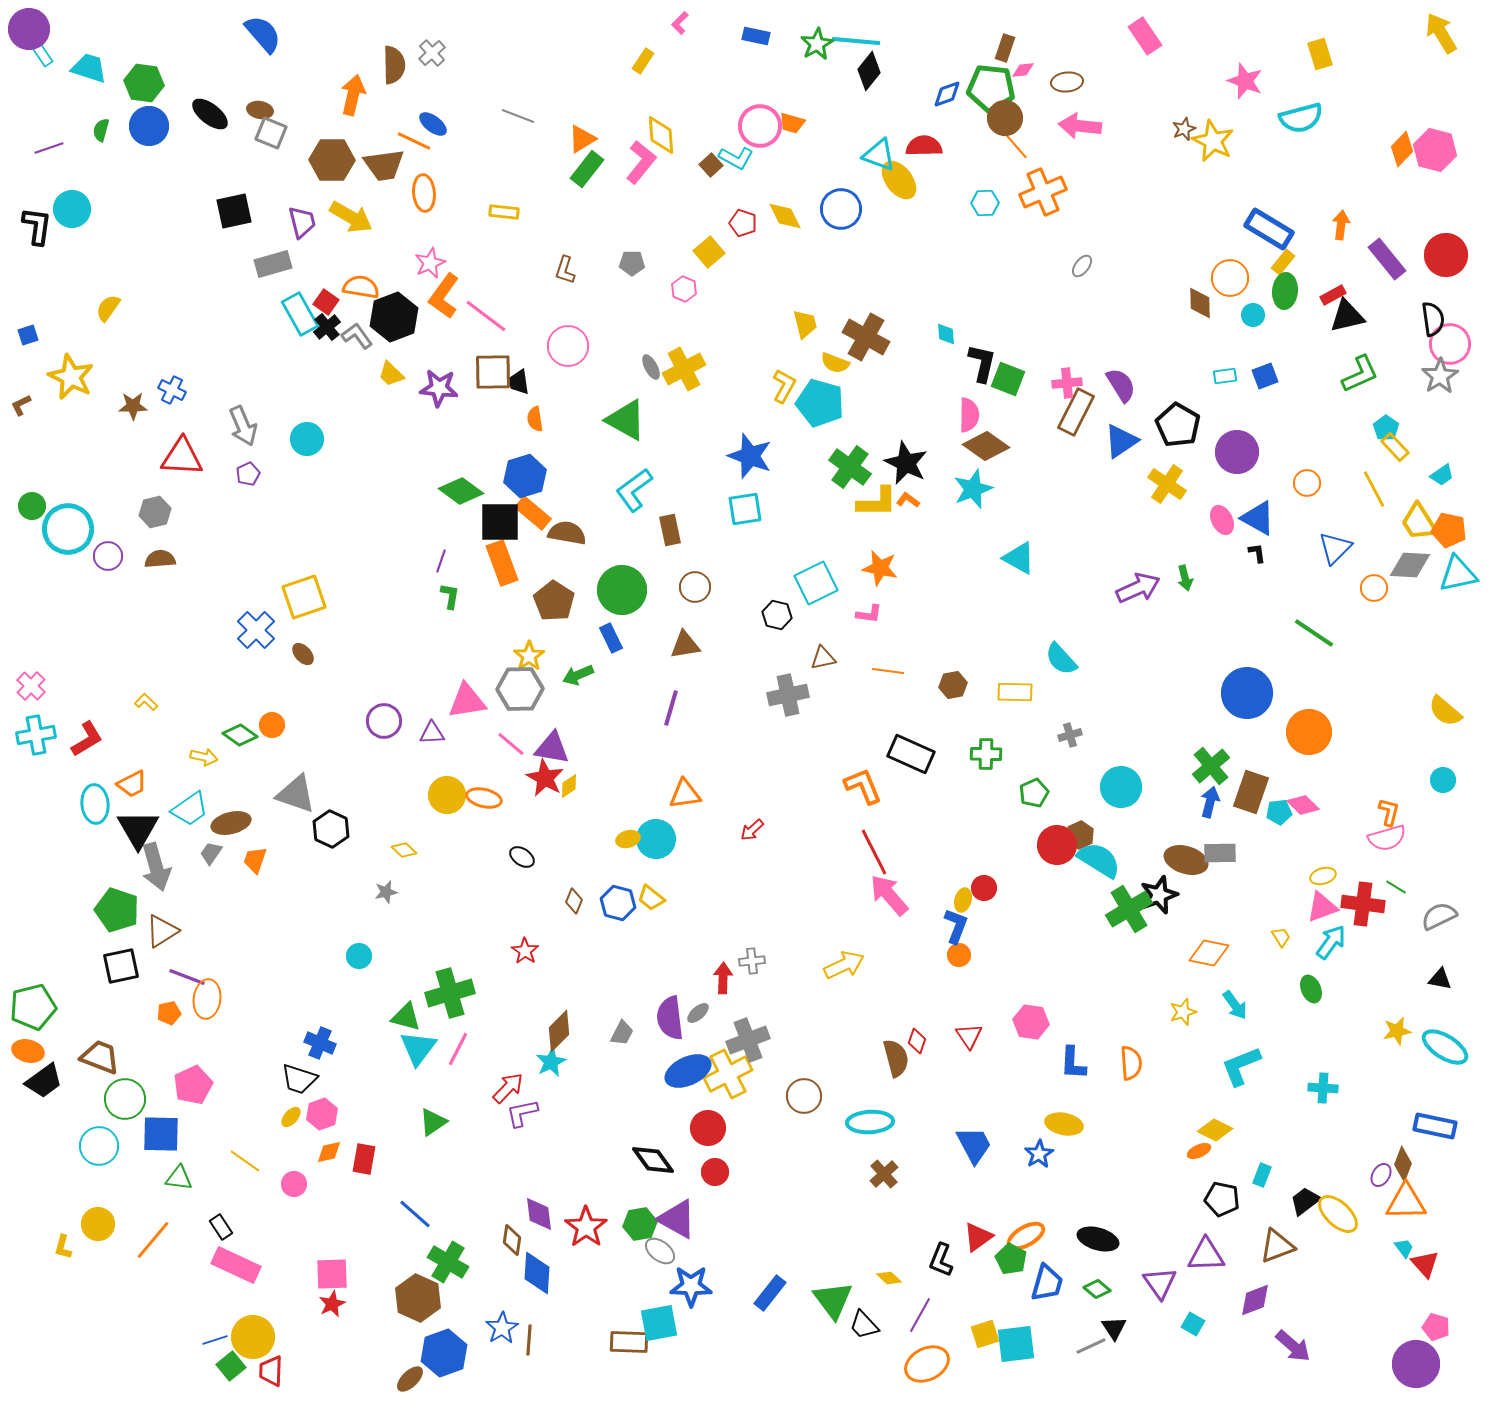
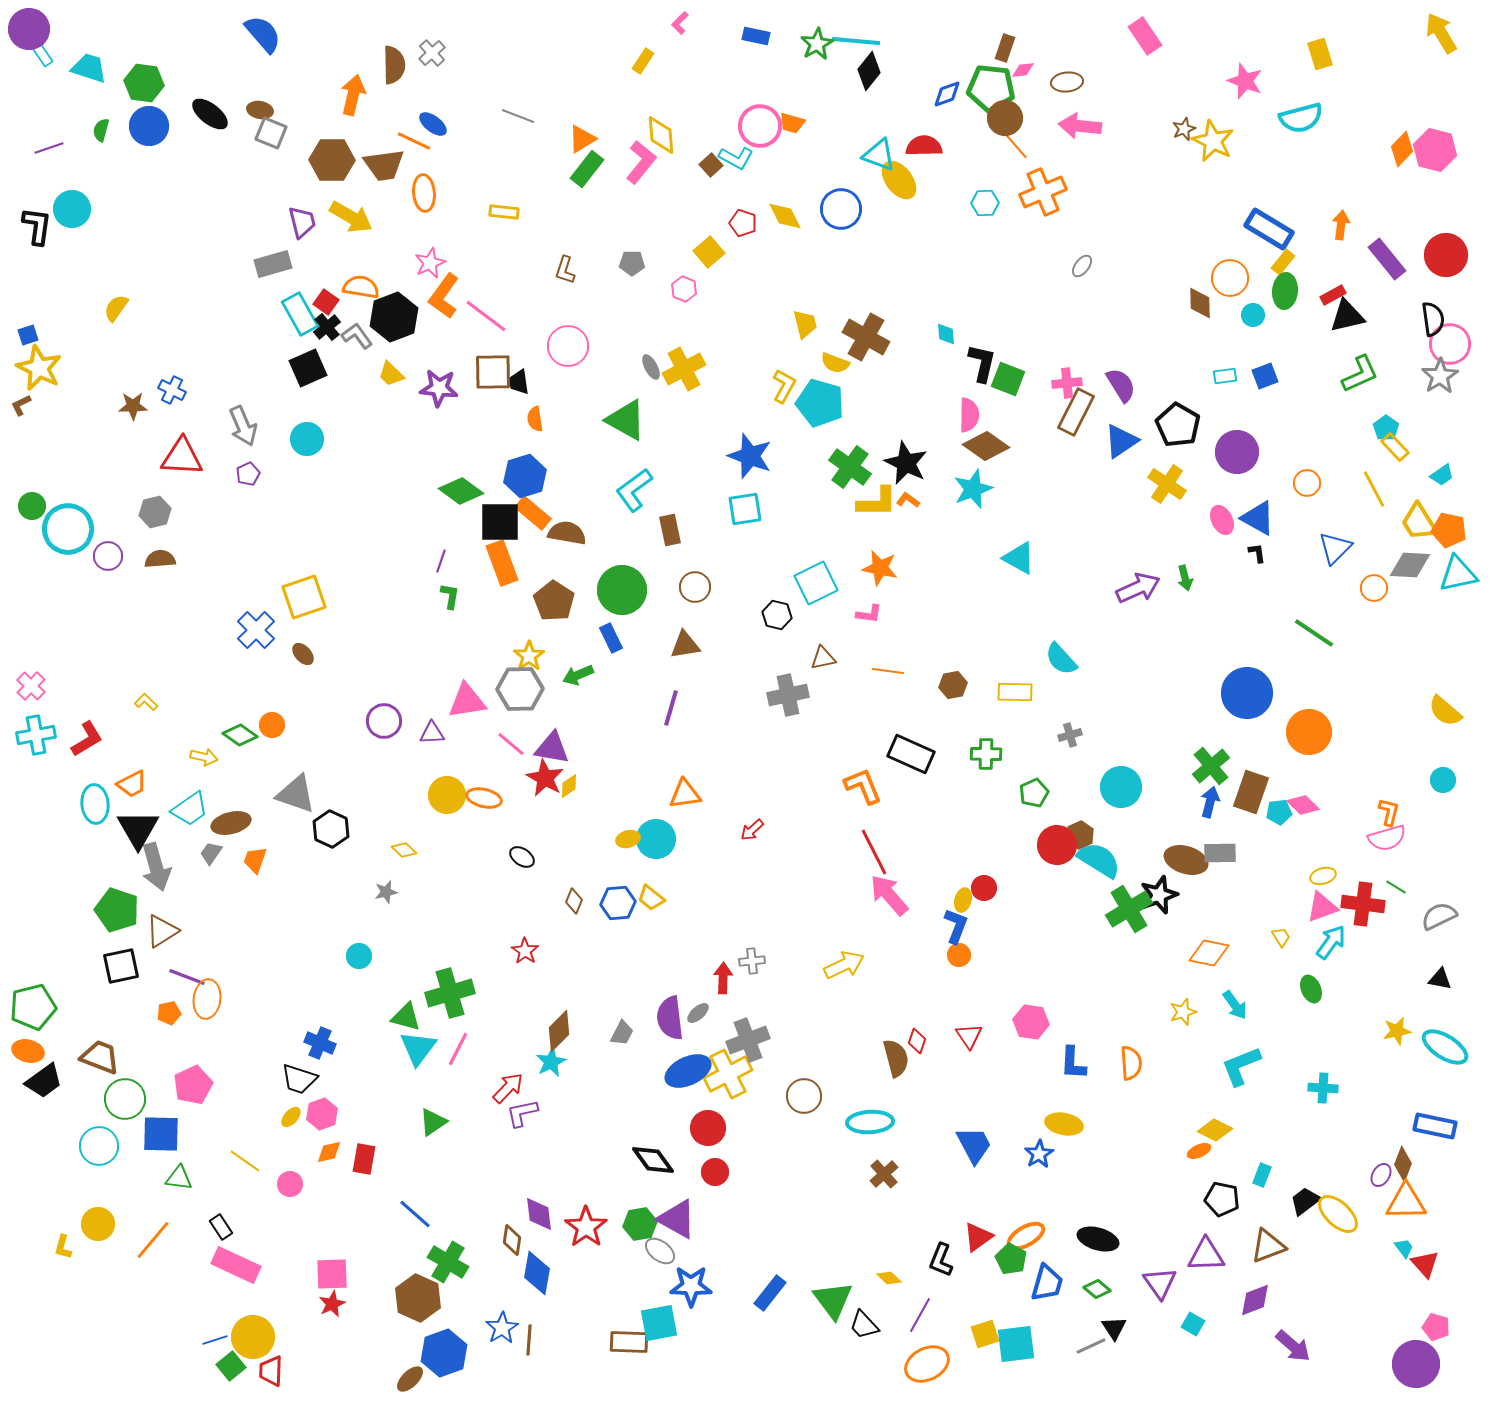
black square at (234, 211): moved 74 px right, 157 px down; rotated 12 degrees counterclockwise
yellow semicircle at (108, 308): moved 8 px right
yellow star at (71, 377): moved 32 px left, 9 px up
blue hexagon at (618, 903): rotated 20 degrees counterclockwise
pink circle at (294, 1184): moved 4 px left
brown triangle at (1277, 1246): moved 9 px left
blue diamond at (537, 1273): rotated 6 degrees clockwise
